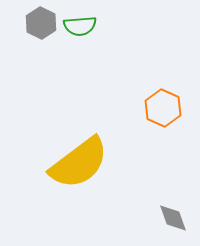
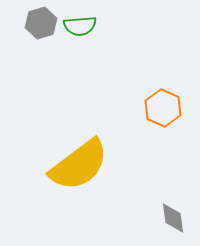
gray hexagon: rotated 16 degrees clockwise
yellow semicircle: moved 2 px down
gray diamond: rotated 12 degrees clockwise
